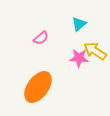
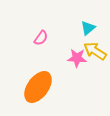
cyan triangle: moved 9 px right, 4 px down
pink semicircle: rotated 14 degrees counterclockwise
pink star: moved 2 px left
